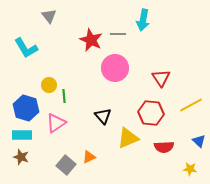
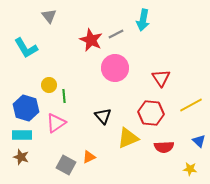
gray line: moved 2 px left; rotated 28 degrees counterclockwise
gray square: rotated 12 degrees counterclockwise
